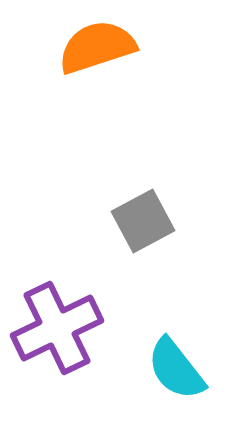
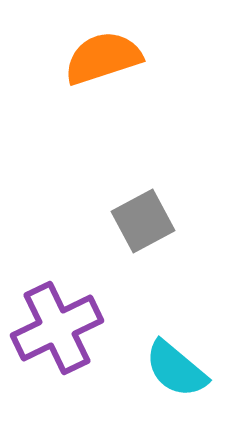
orange semicircle: moved 6 px right, 11 px down
cyan semicircle: rotated 12 degrees counterclockwise
